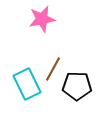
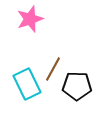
pink star: moved 12 px left; rotated 8 degrees counterclockwise
